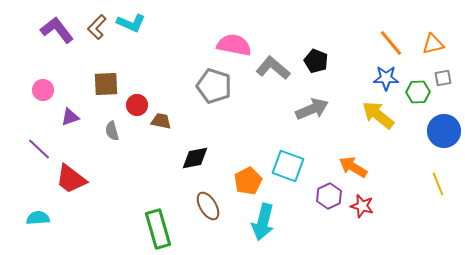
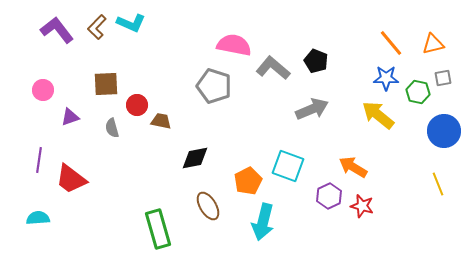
green hexagon: rotated 15 degrees clockwise
gray semicircle: moved 3 px up
purple line: moved 11 px down; rotated 55 degrees clockwise
